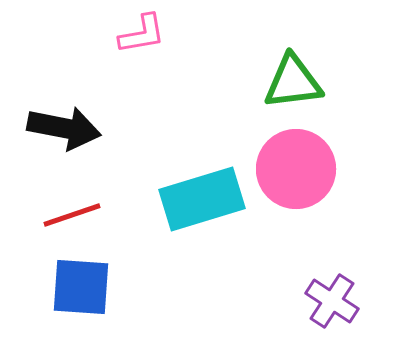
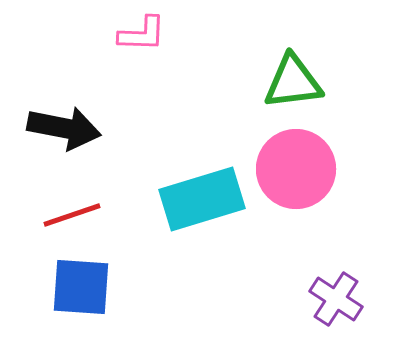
pink L-shape: rotated 12 degrees clockwise
purple cross: moved 4 px right, 2 px up
